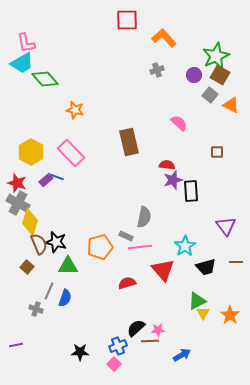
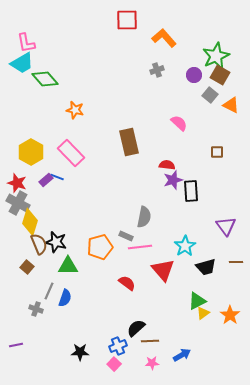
red semicircle at (127, 283): rotated 54 degrees clockwise
yellow triangle at (203, 313): rotated 24 degrees clockwise
pink star at (158, 330): moved 6 px left, 33 px down
